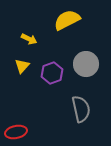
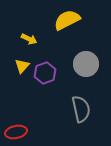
purple hexagon: moved 7 px left
